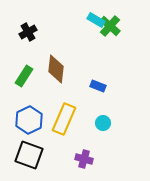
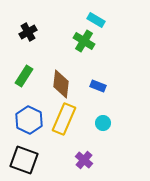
green cross: moved 26 px left, 15 px down; rotated 10 degrees counterclockwise
brown diamond: moved 5 px right, 15 px down
blue hexagon: rotated 8 degrees counterclockwise
black square: moved 5 px left, 5 px down
purple cross: moved 1 px down; rotated 24 degrees clockwise
